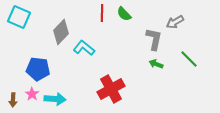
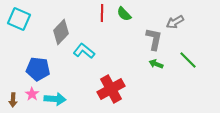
cyan square: moved 2 px down
cyan L-shape: moved 3 px down
green line: moved 1 px left, 1 px down
